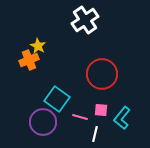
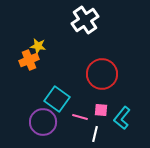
yellow star: rotated 21 degrees counterclockwise
